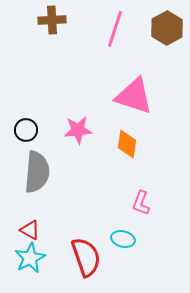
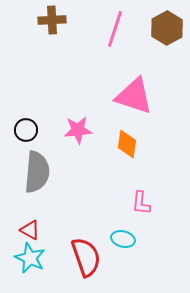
pink L-shape: rotated 15 degrees counterclockwise
cyan star: rotated 20 degrees counterclockwise
